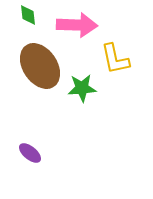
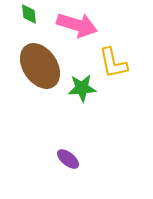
green diamond: moved 1 px right, 1 px up
pink arrow: rotated 15 degrees clockwise
yellow L-shape: moved 2 px left, 4 px down
purple ellipse: moved 38 px right, 6 px down
